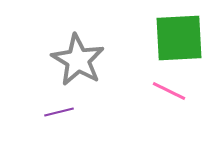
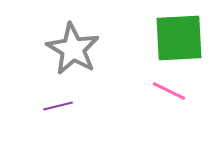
gray star: moved 5 px left, 11 px up
purple line: moved 1 px left, 6 px up
